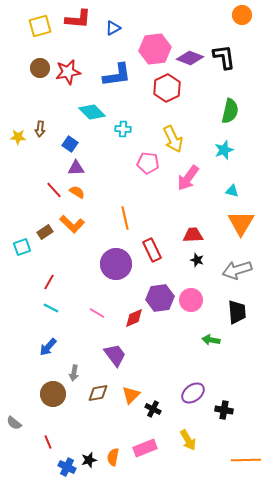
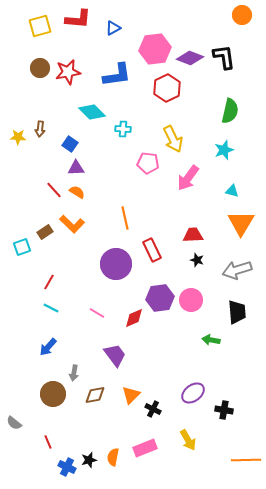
brown diamond at (98, 393): moved 3 px left, 2 px down
